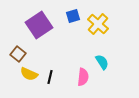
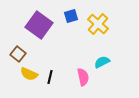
blue square: moved 2 px left
purple square: rotated 20 degrees counterclockwise
cyan semicircle: rotated 84 degrees counterclockwise
pink semicircle: rotated 18 degrees counterclockwise
